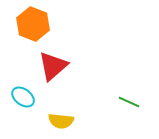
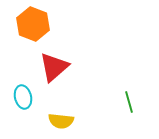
red triangle: moved 1 px right, 1 px down
cyan ellipse: rotated 40 degrees clockwise
green line: rotated 50 degrees clockwise
